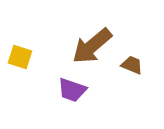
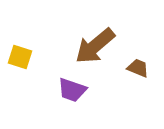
brown arrow: moved 3 px right
brown trapezoid: moved 6 px right, 3 px down
